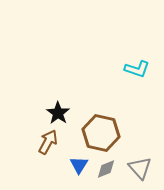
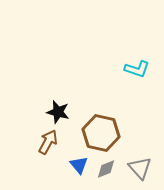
black star: moved 1 px up; rotated 20 degrees counterclockwise
blue triangle: rotated 12 degrees counterclockwise
